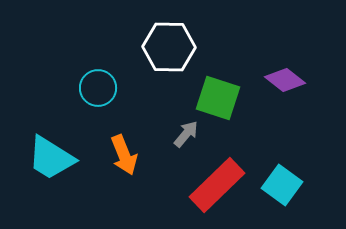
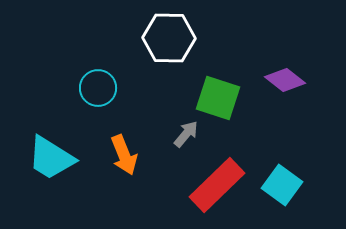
white hexagon: moved 9 px up
